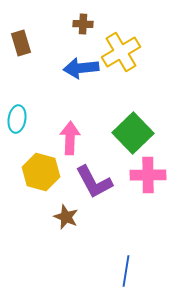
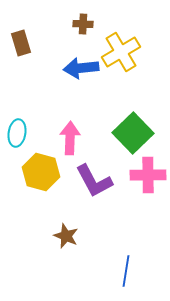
cyan ellipse: moved 14 px down
purple L-shape: moved 1 px up
brown star: moved 19 px down
